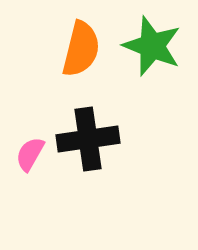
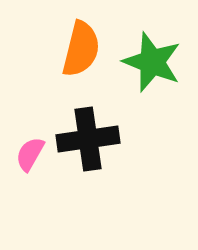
green star: moved 16 px down
